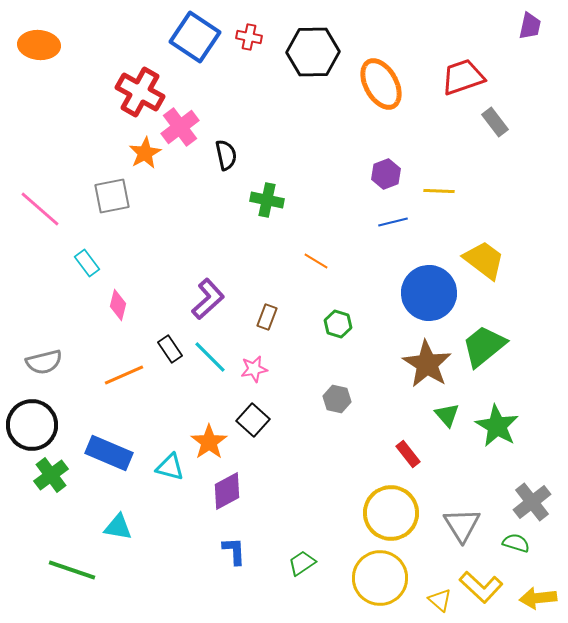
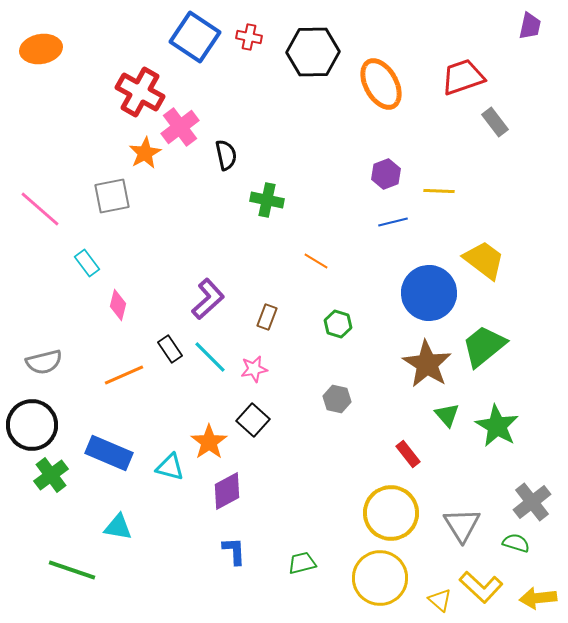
orange ellipse at (39, 45): moved 2 px right, 4 px down; rotated 15 degrees counterclockwise
green trapezoid at (302, 563): rotated 20 degrees clockwise
